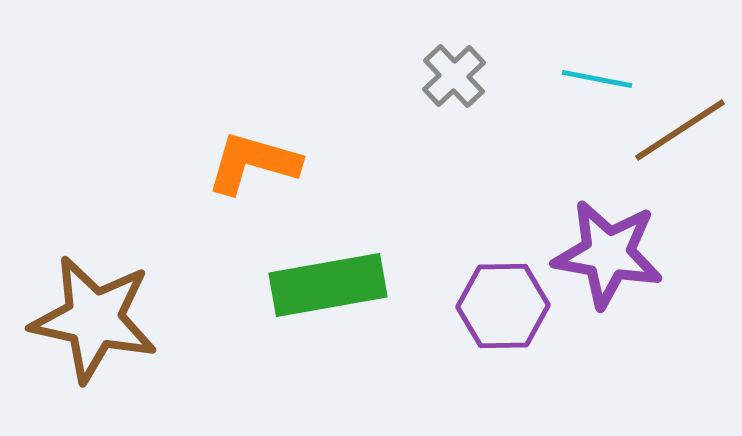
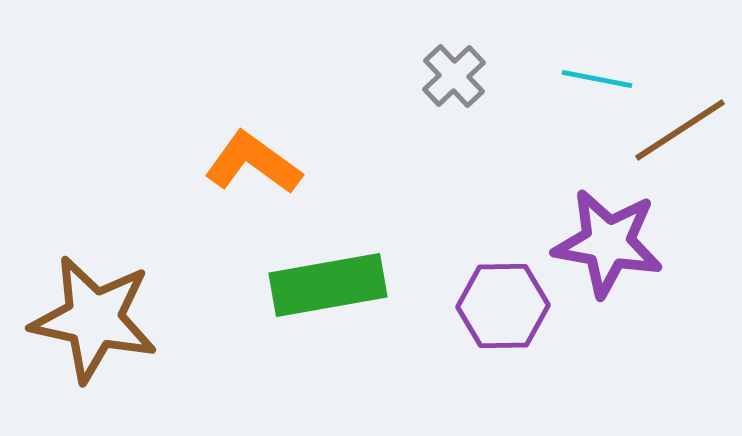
orange L-shape: rotated 20 degrees clockwise
purple star: moved 11 px up
